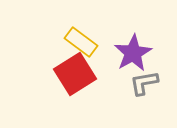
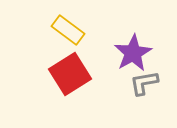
yellow rectangle: moved 13 px left, 12 px up
red square: moved 5 px left
